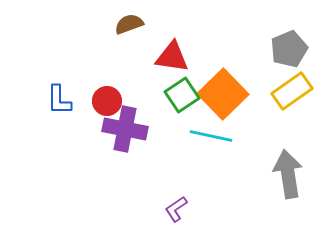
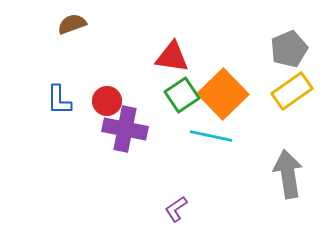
brown semicircle: moved 57 px left
